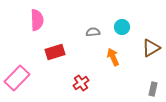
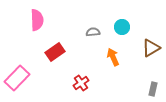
red rectangle: rotated 18 degrees counterclockwise
